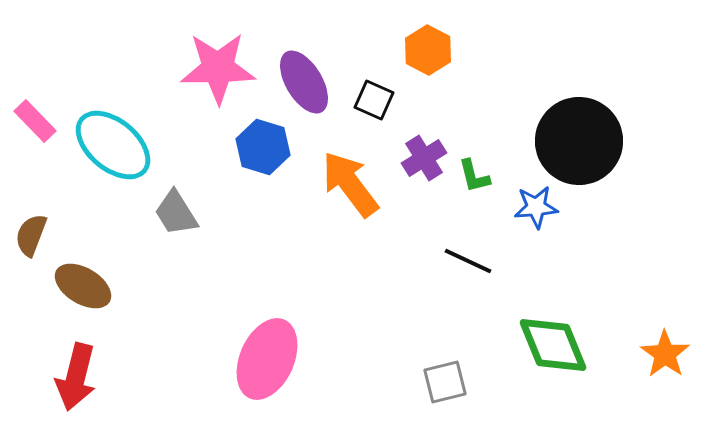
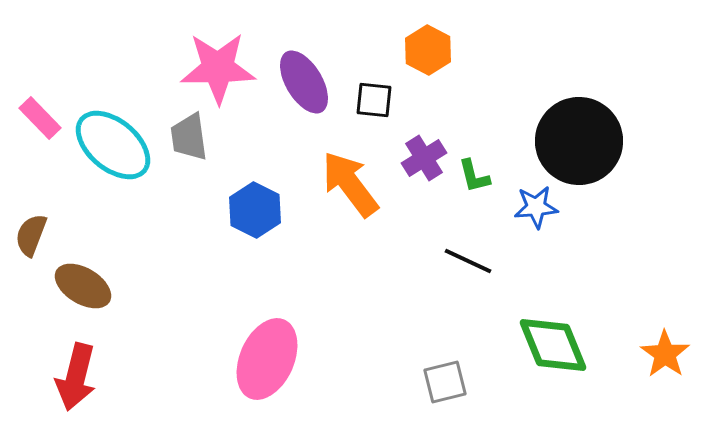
black square: rotated 18 degrees counterclockwise
pink rectangle: moved 5 px right, 3 px up
blue hexagon: moved 8 px left, 63 px down; rotated 10 degrees clockwise
gray trapezoid: moved 13 px right, 76 px up; rotated 24 degrees clockwise
